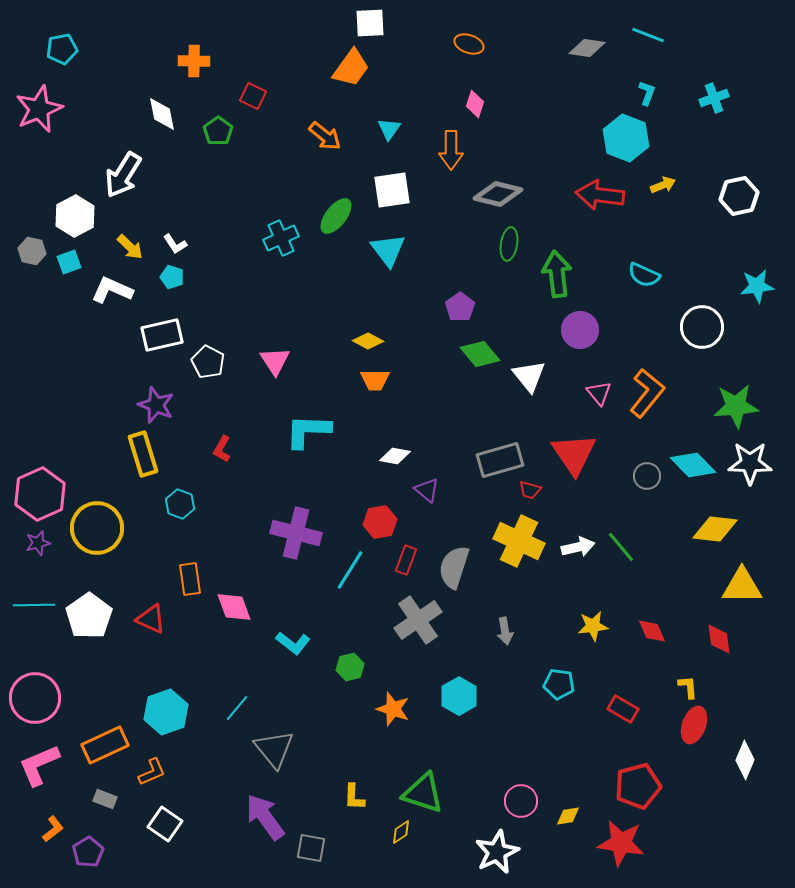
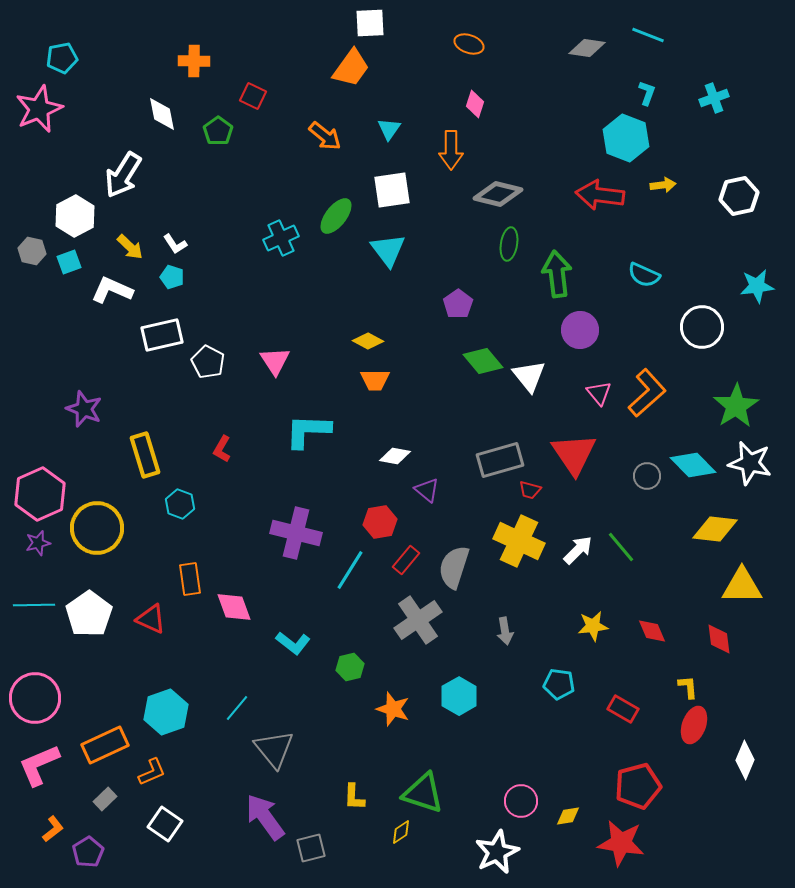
cyan pentagon at (62, 49): moved 9 px down
yellow arrow at (663, 185): rotated 15 degrees clockwise
purple pentagon at (460, 307): moved 2 px left, 3 px up
green diamond at (480, 354): moved 3 px right, 7 px down
orange L-shape at (647, 393): rotated 9 degrees clockwise
purple star at (156, 405): moved 72 px left, 4 px down
green star at (736, 406): rotated 27 degrees counterclockwise
yellow rectangle at (143, 454): moved 2 px right, 1 px down
white star at (750, 463): rotated 12 degrees clockwise
white arrow at (578, 547): moved 3 px down; rotated 32 degrees counterclockwise
red rectangle at (406, 560): rotated 20 degrees clockwise
white pentagon at (89, 616): moved 2 px up
gray rectangle at (105, 799): rotated 65 degrees counterclockwise
gray square at (311, 848): rotated 24 degrees counterclockwise
